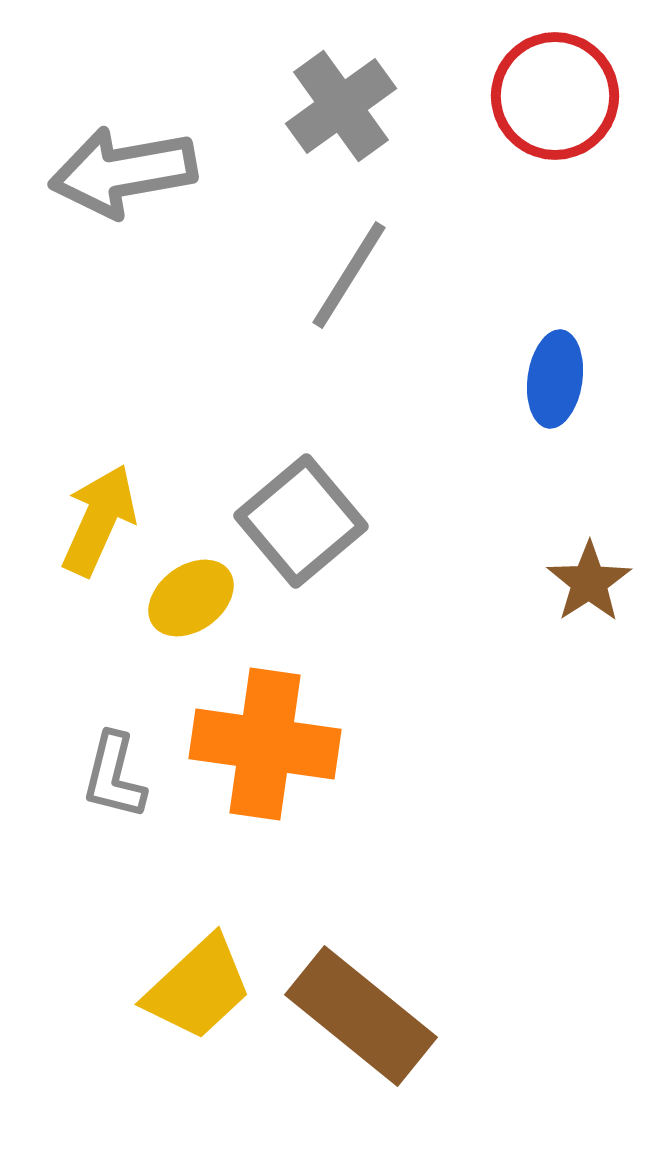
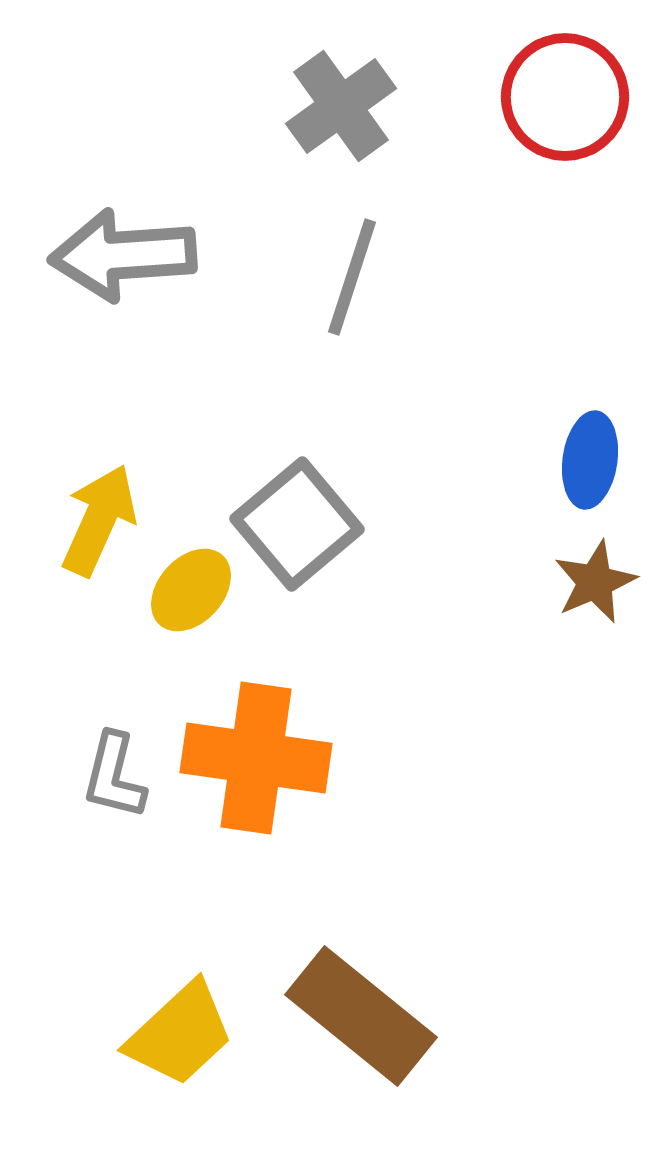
red circle: moved 10 px right, 1 px down
gray arrow: moved 83 px down; rotated 6 degrees clockwise
gray line: moved 3 px right, 2 px down; rotated 14 degrees counterclockwise
blue ellipse: moved 35 px right, 81 px down
gray square: moved 4 px left, 3 px down
brown star: moved 6 px right; rotated 10 degrees clockwise
yellow ellipse: moved 8 px up; rotated 12 degrees counterclockwise
orange cross: moved 9 px left, 14 px down
yellow trapezoid: moved 18 px left, 46 px down
